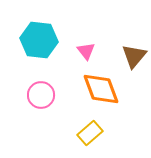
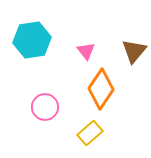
cyan hexagon: moved 7 px left; rotated 15 degrees counterclockwise
brown triangle: moved 5 px up
orange diamond: rotated 54 degrees clockwise
pink circle: moved 4 px right, 12 px down
